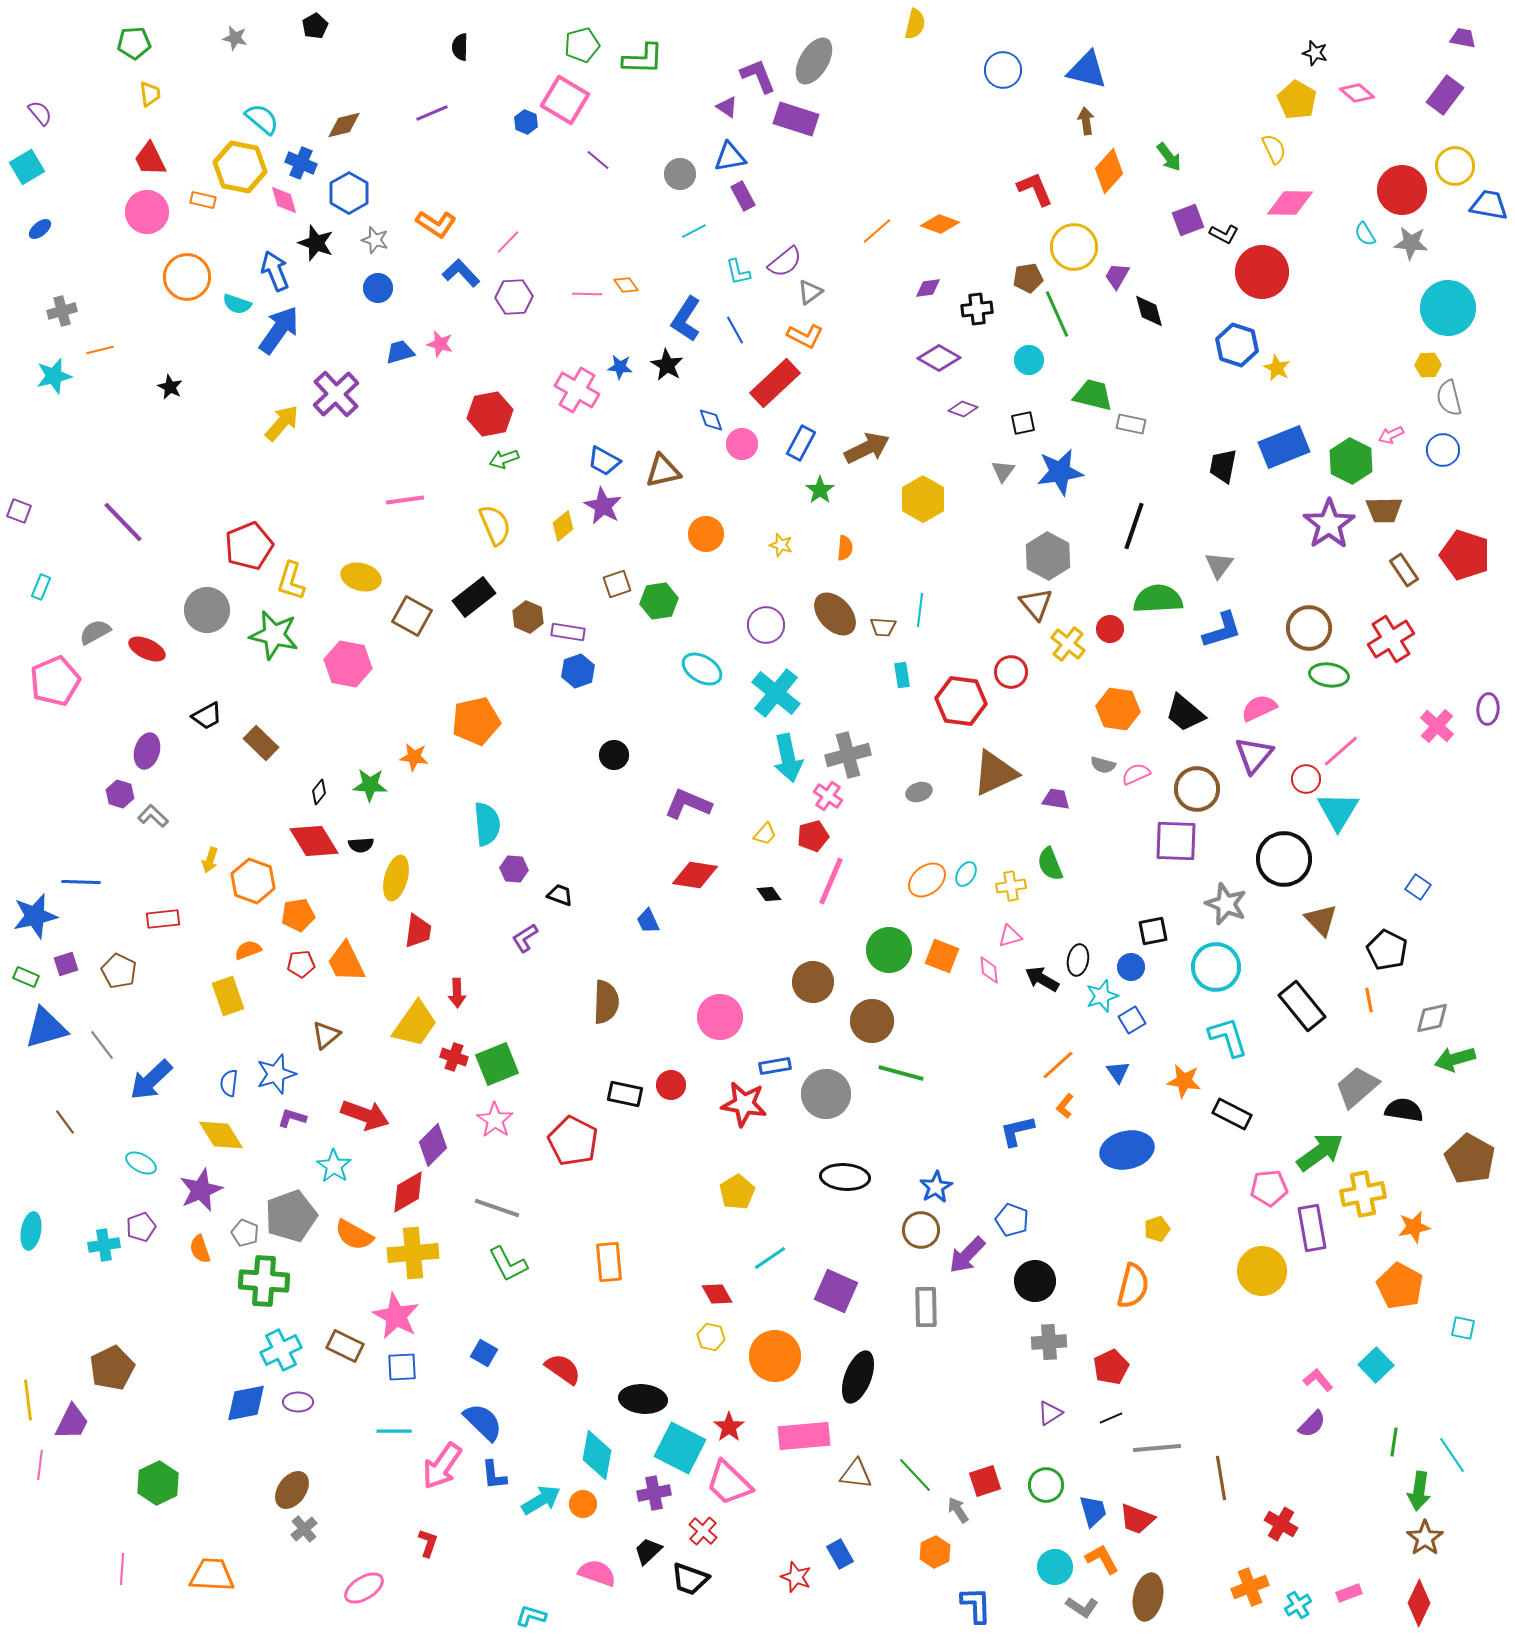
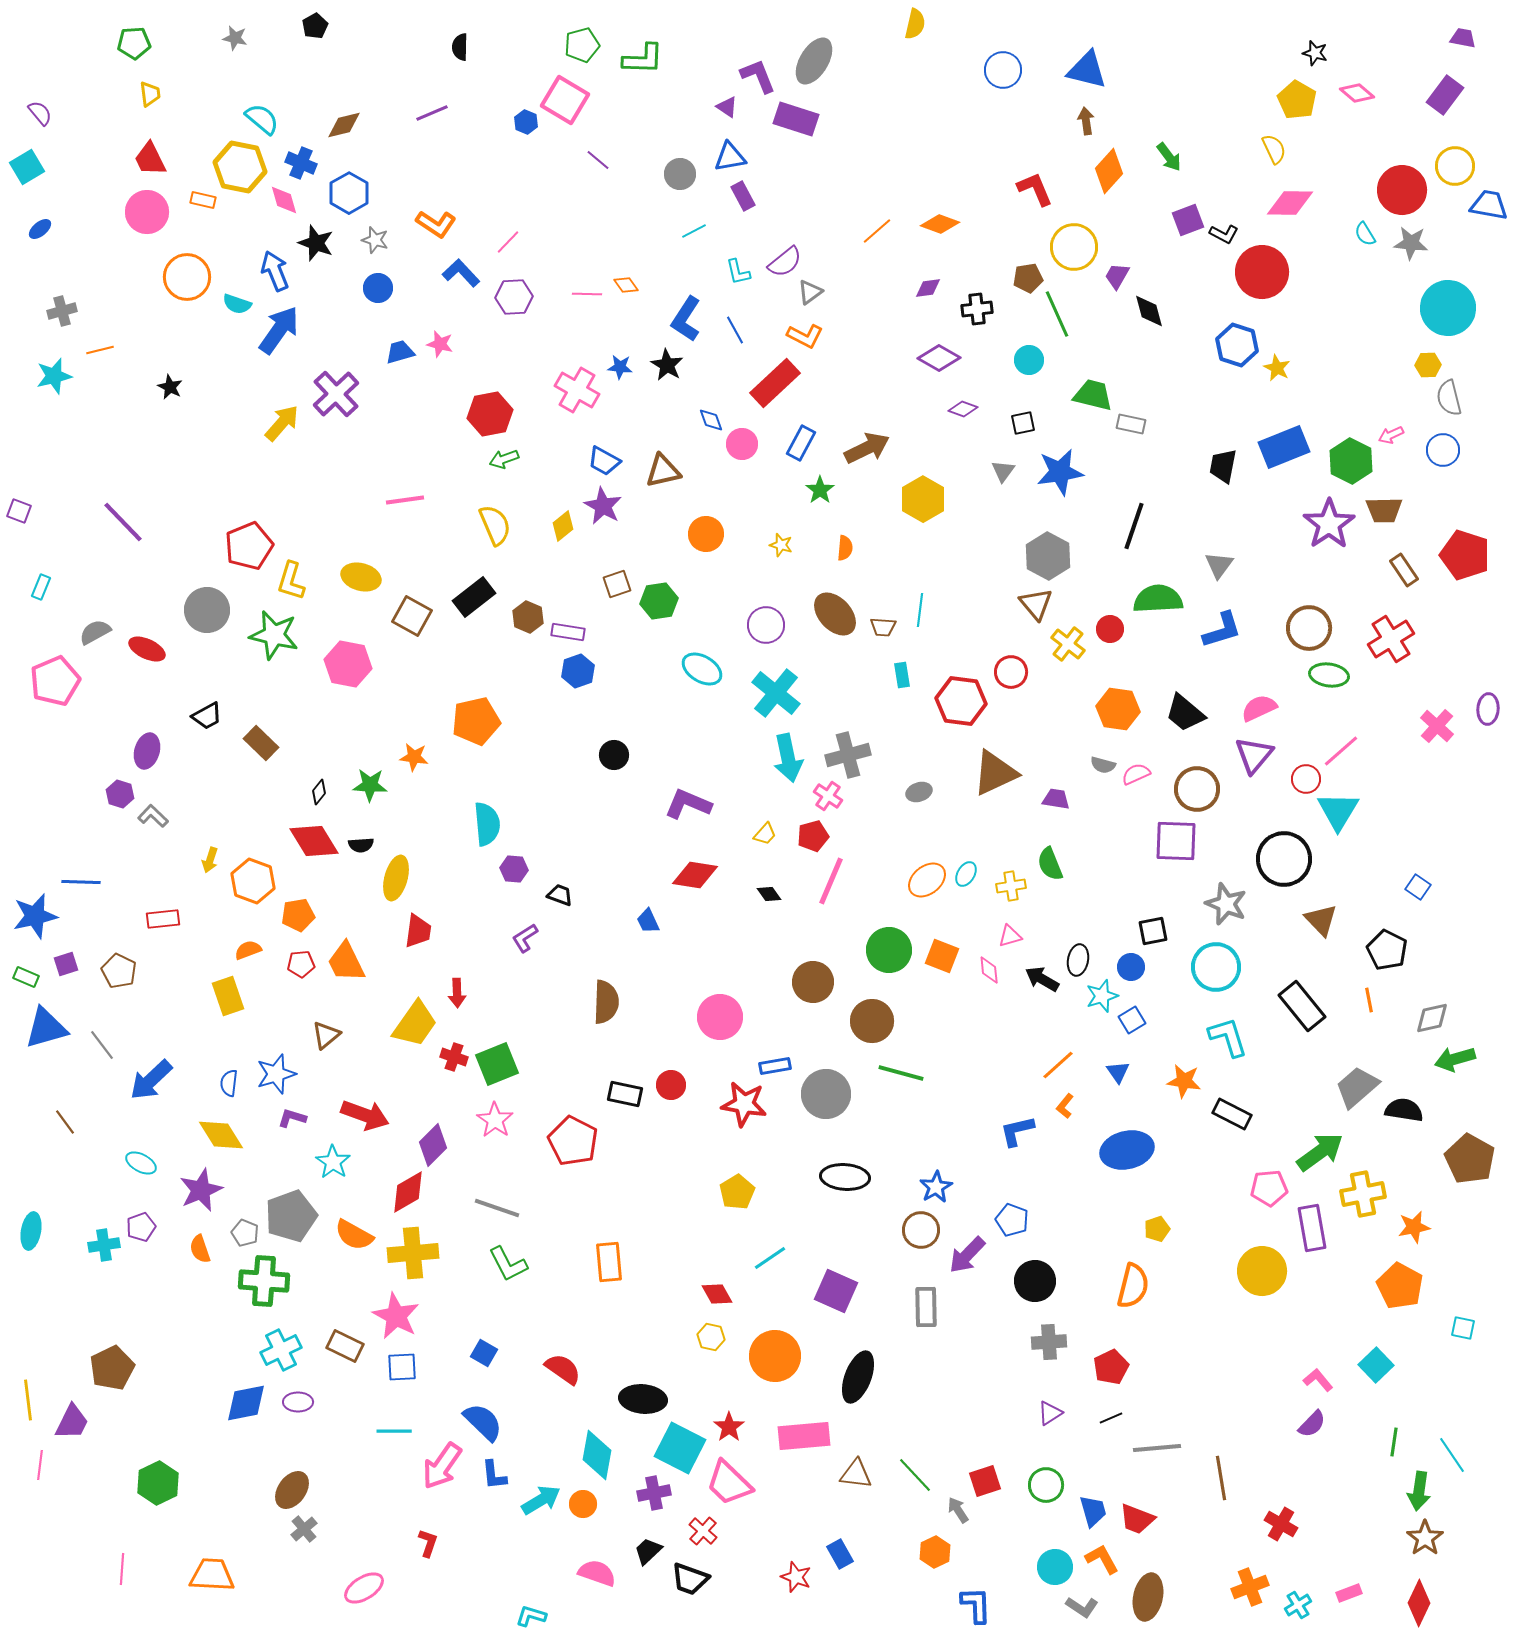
cyan star at (334, 1166): moved 1 px left, 4 px up
